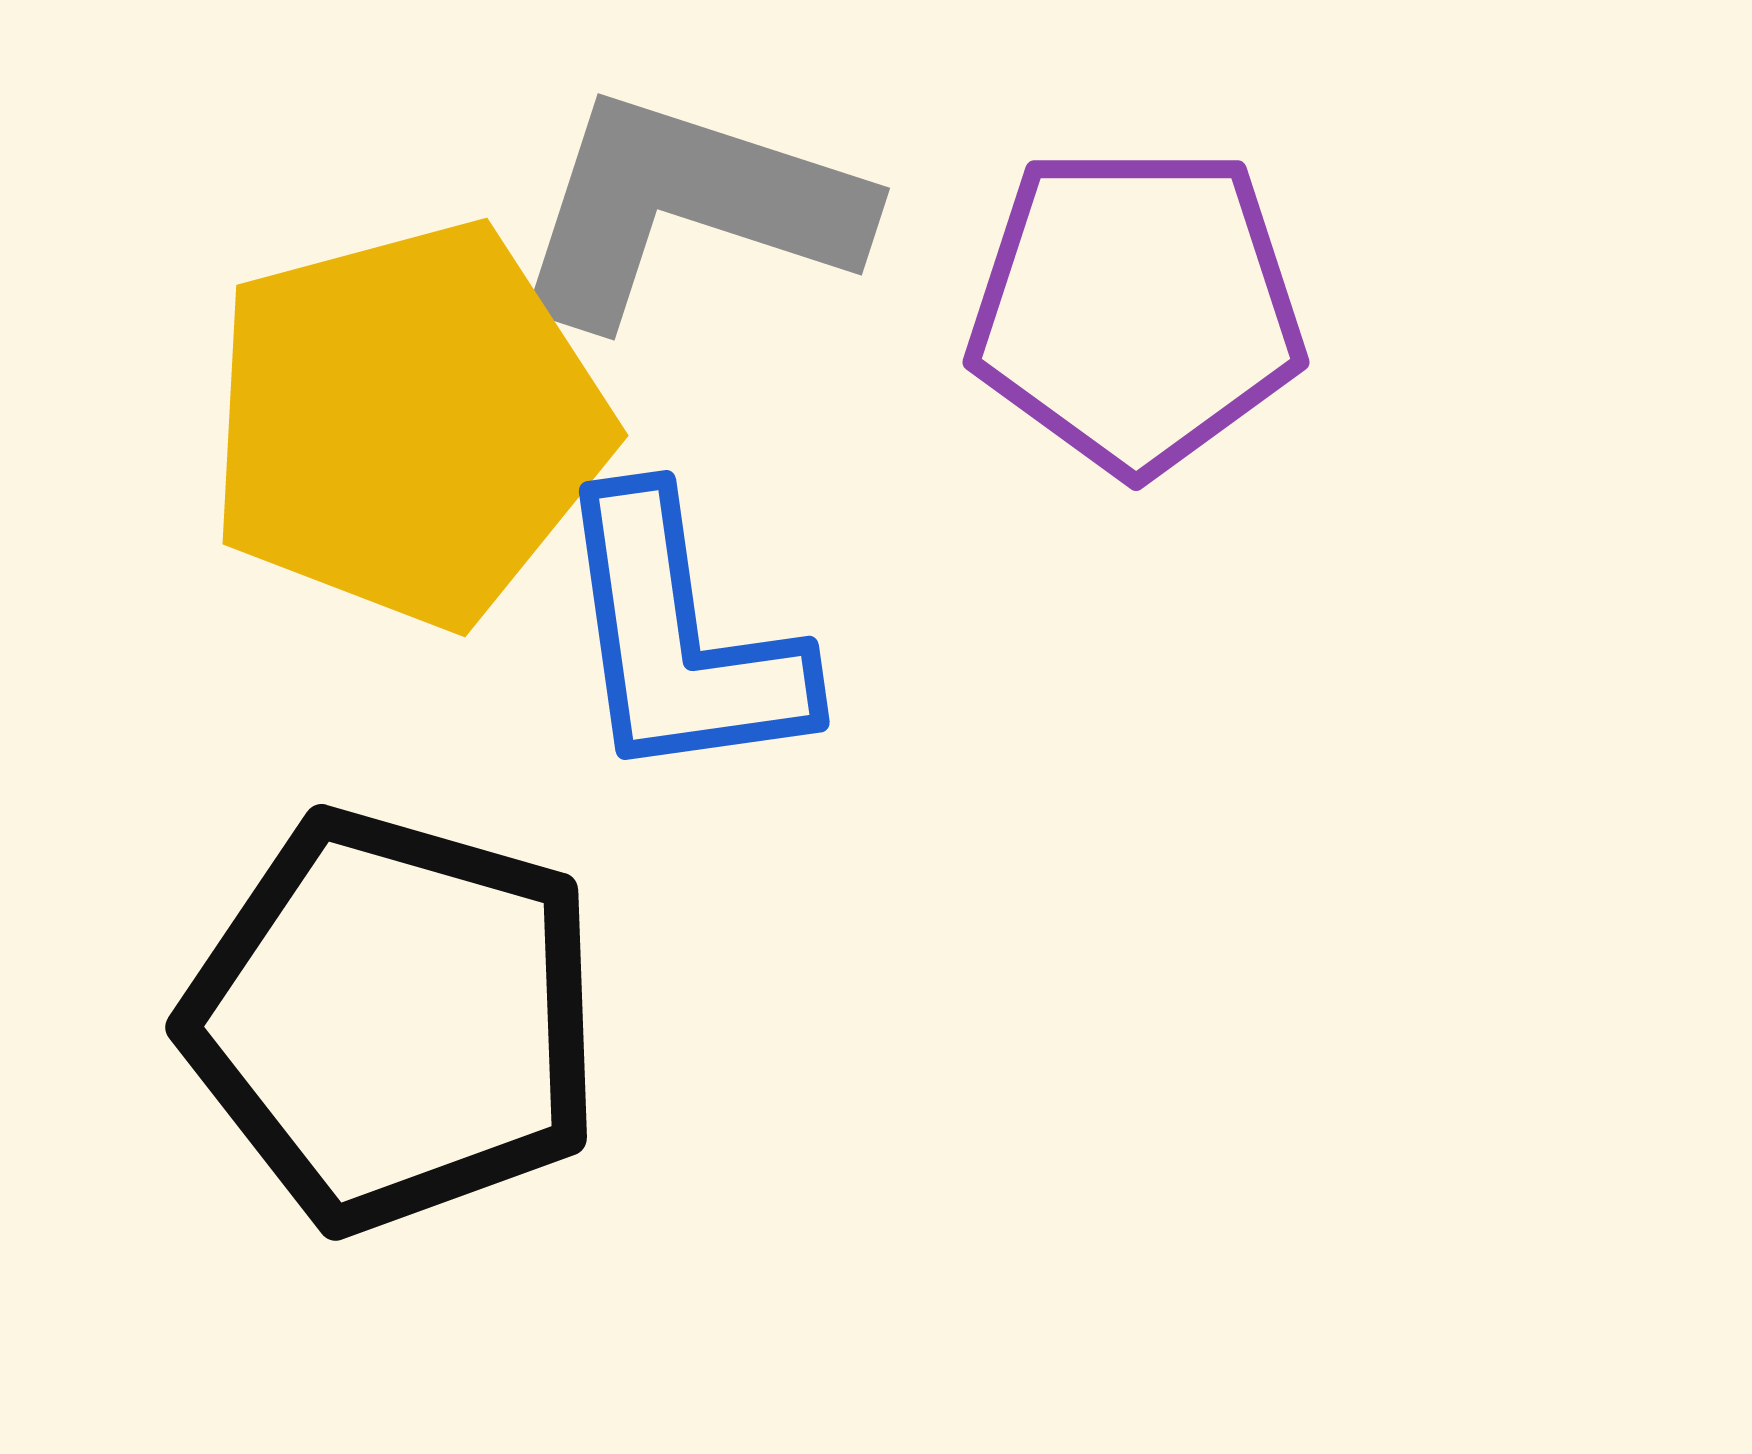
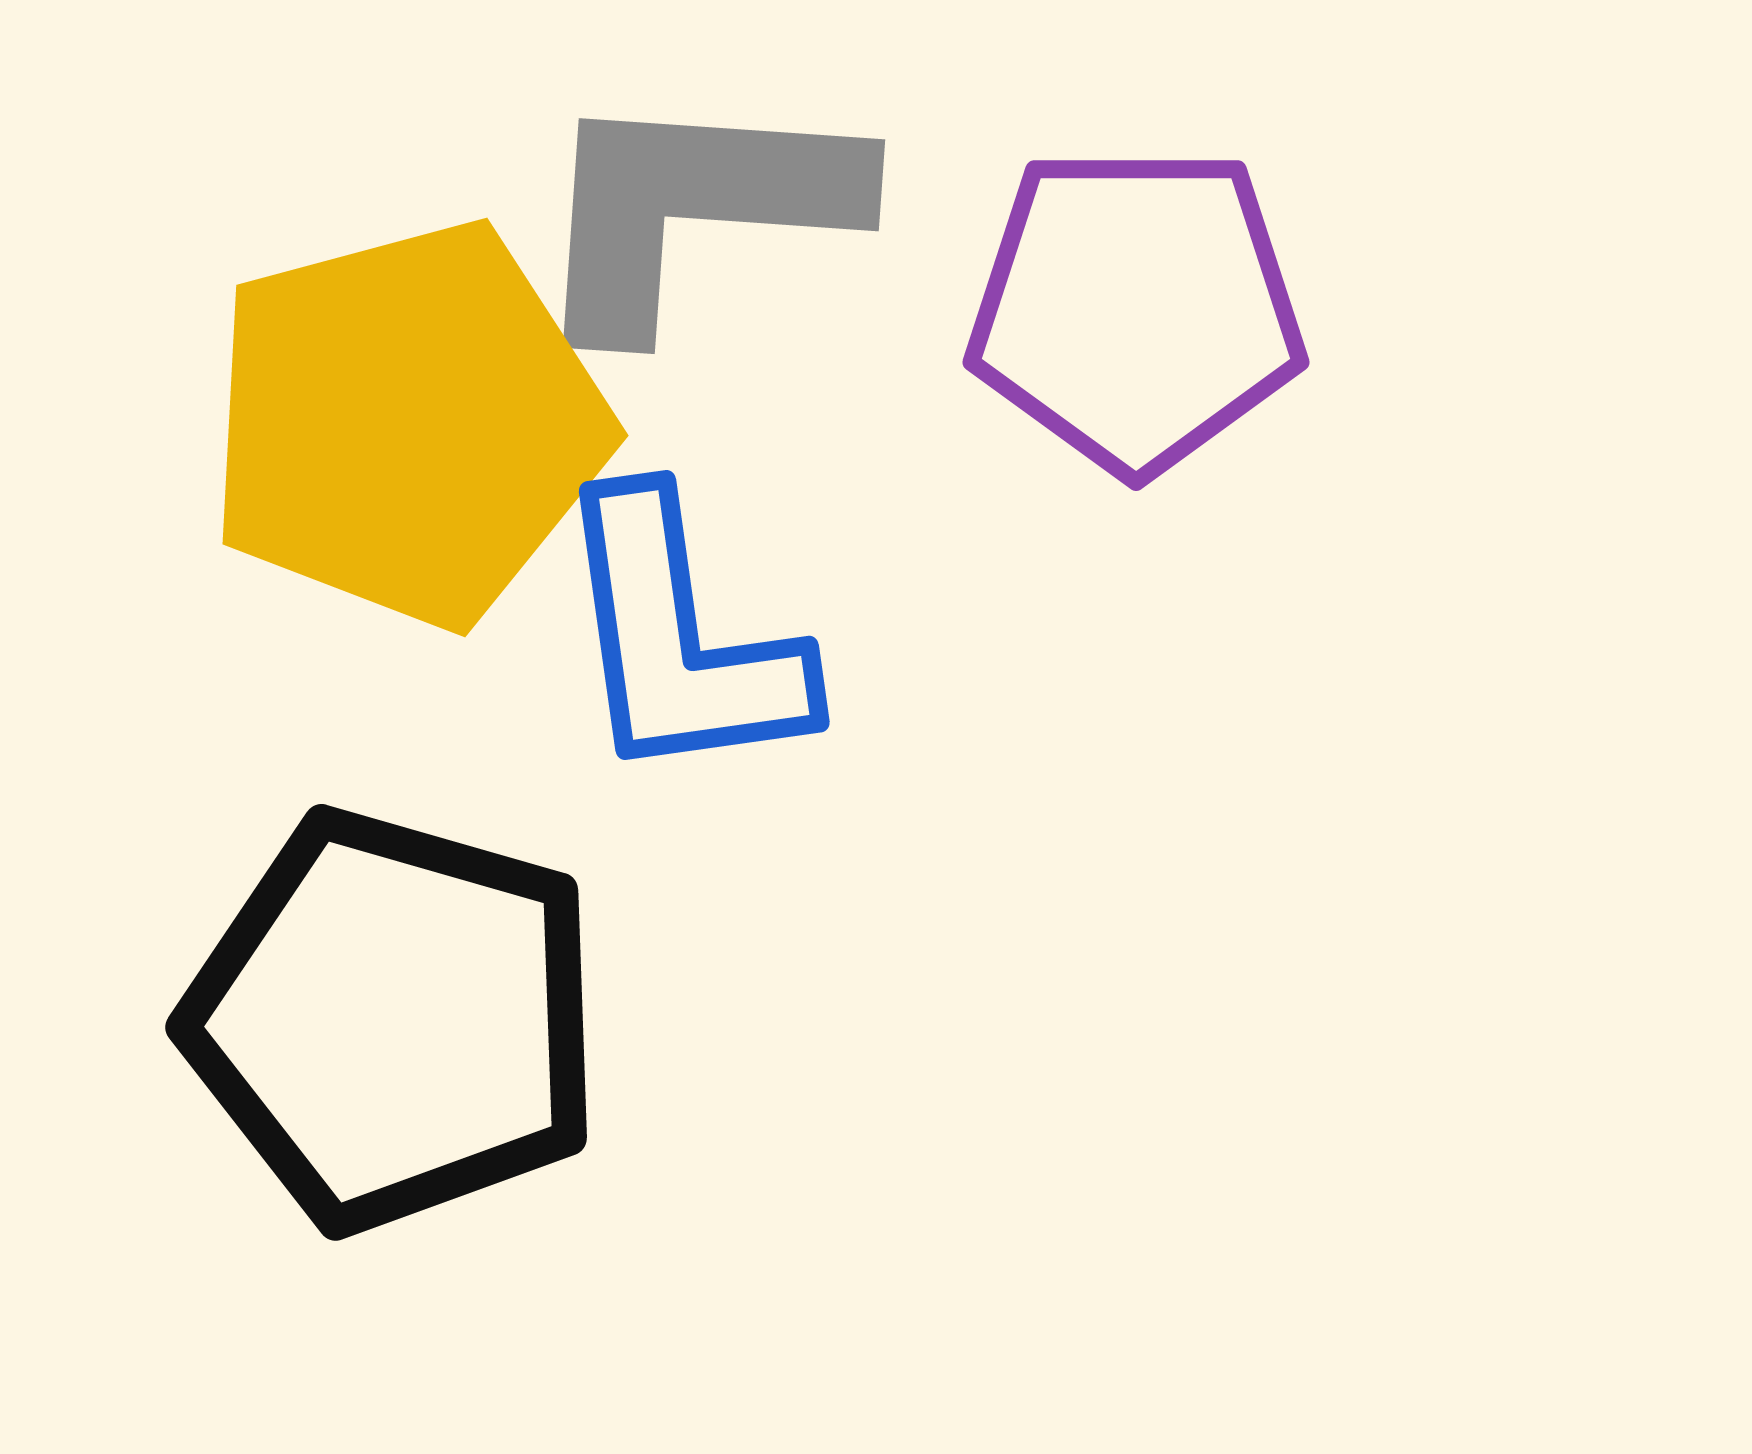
gray L-shape: moved 6 px right; rotated 14 degrees counterclockwise
